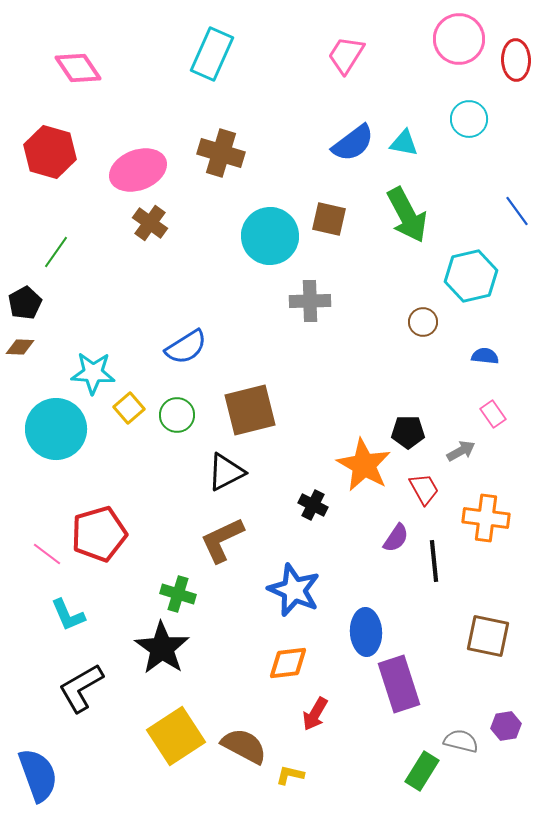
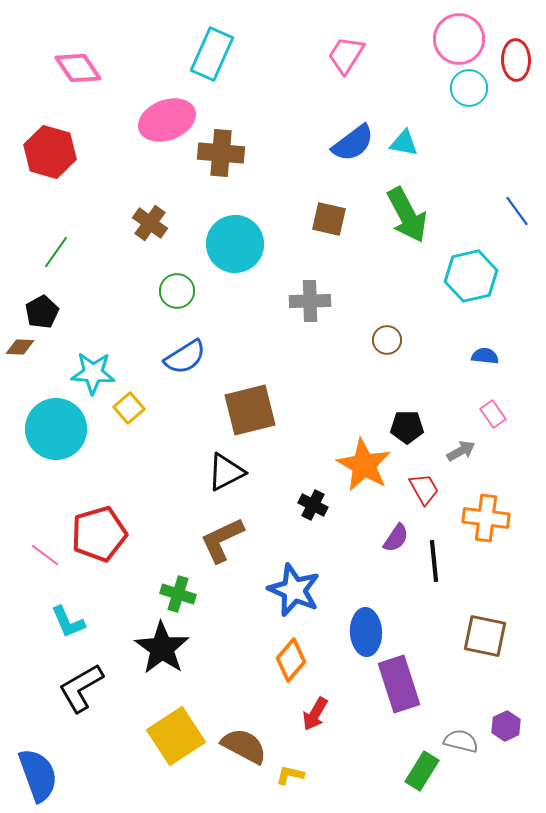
cyan circle at (469, 119): moved 31 px up
brown cross at (221, 153): rotated 12 degrees counterclockwise
pink ellipse at (138, 170): moved 29 px right, 50 px up
cyan circle at (270, 236): moved 35 px left, 8 px down
black pentagon at (25, 303): moved 17 px right, 9 px down
brown circle at (423, 322): moved 36 px left, 18 px down
blue semicircle at (186, 347): moved 1 px left, 10 px down
green circle at (177, 415): moved 124 px up
black pentagon at (408, 432): moved 1 px left, 5 px up
pink line at (47, 554): moved 2 px left, 1 px down
cyan L-shape at (68, 615): moved 7 px down
brown square at (488, 636): moved 3 px left
orange diamond at (288, 663): moved 3 px right, 3 px up; rotated 42 degrees counterclockwise
purple hexagon at (506, 726): rotated 16 degrees counterclockwise
